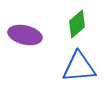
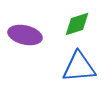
green diamond: rotated 24 degrees clockwise
